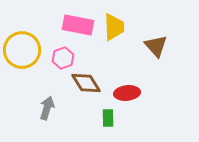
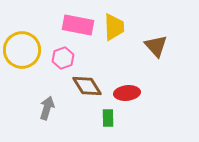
brown diamond: moved 1 px right, 3 px down
